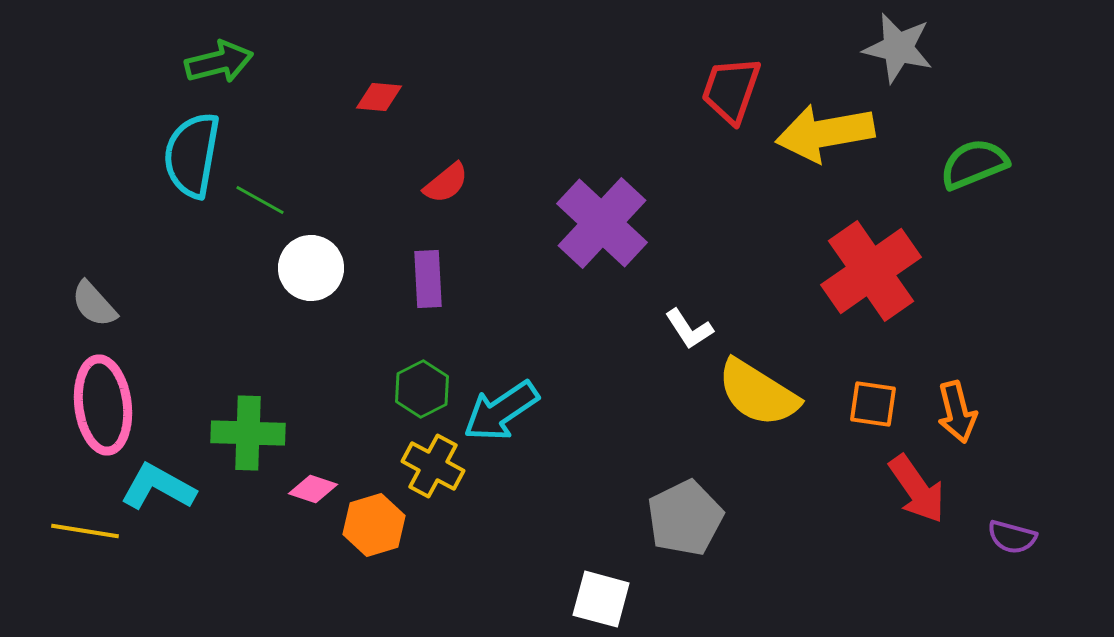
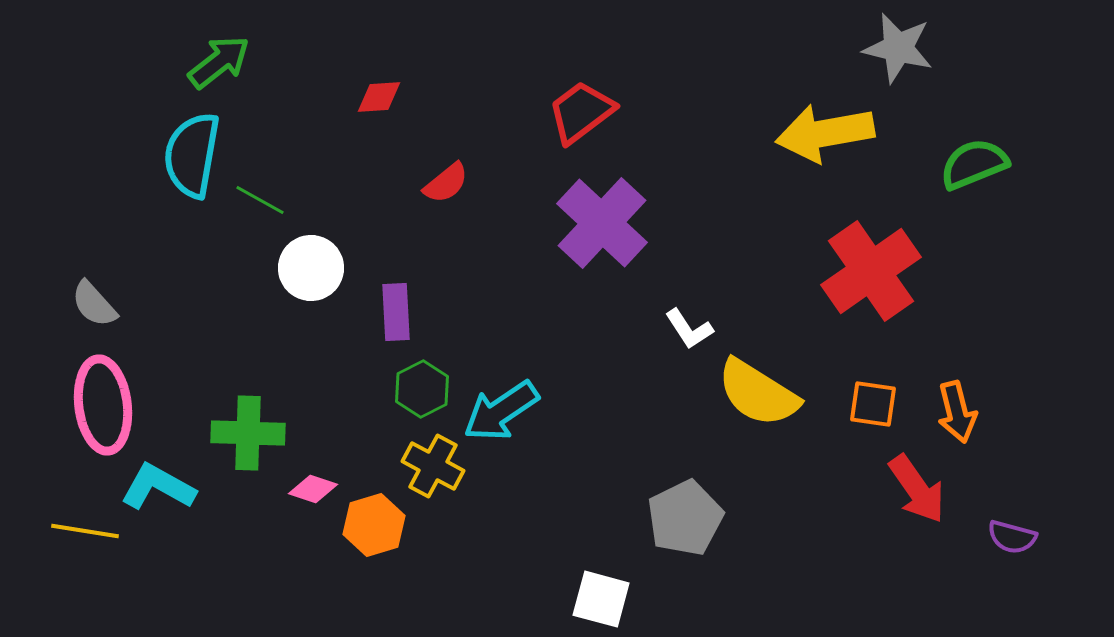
green arrow: rotated 24 degrees counterclockwise
red trapezoid: moved 150 px left, 22 px down; rotated 34 degrees clockwise
red diamond: rotated 9 degrees counterclockwise
purple rectangle: moved 32 px left, 33 px down
